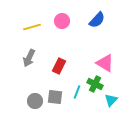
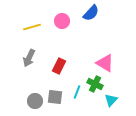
blue semicircle: moved 6 px left, 7 px up
